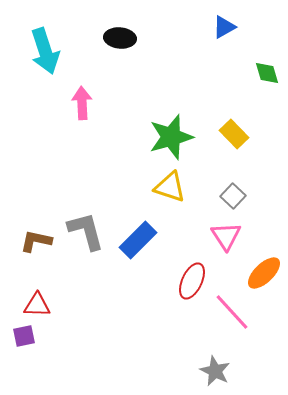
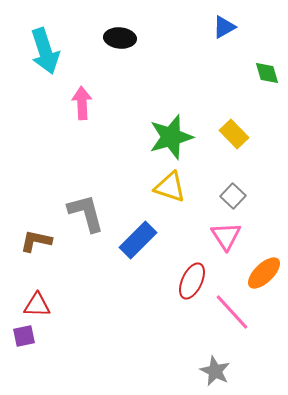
gray L-shape: moved 18 px up
